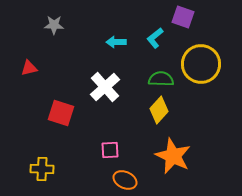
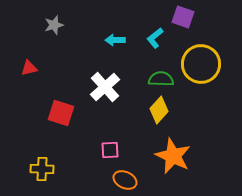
gray star: rotated 18 degrees counterclockwise
cyan arrow: moved 1 px left, 2 px up
